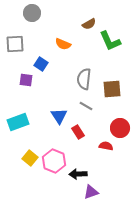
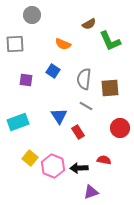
gray circle: moved 2 px down
blue square: moved 12 px right, 7 px down
brown square: moved 2 px left, 1 px up
red semicircle: moved 2 px left, 14 px down
pink hexagon: moved 1 px left, 5 px down
black arrow: moved 1 px right, 6 px up
